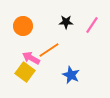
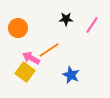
black star: moved 3 px up
orange circle: moved 5 px left, 2 px down
